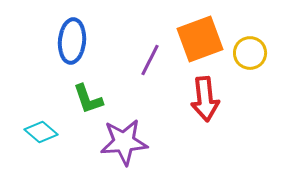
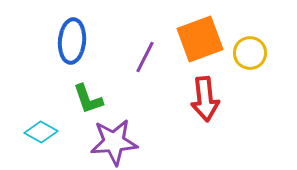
purple line: moved 5 px left, 3 px up
cyan diamond: rotated 12 degrees counterclockwise
purple star: moved 10 px left
